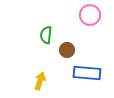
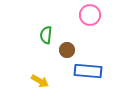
blue rectangle: moved 1 px right, 2 px up
yellow arrow: rotated 102 degrees clockwise
